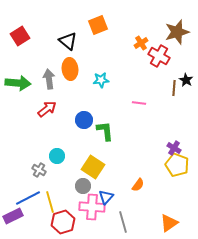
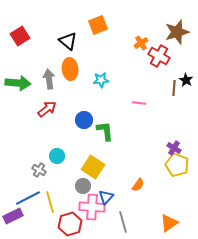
red hexagon: moved 7 px right, 2 px down
